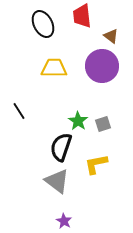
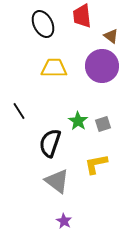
black semicircle: moved 11 px left, 4 px up
